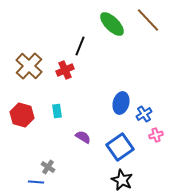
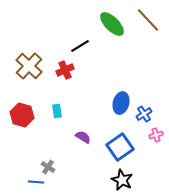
black line: rotated 36 degrees clockwise
